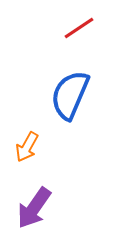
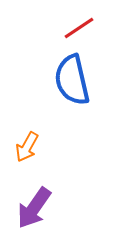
blue semicircle: moved 2 px right, 15 px up; rotated 36 degrees counterclockwise
